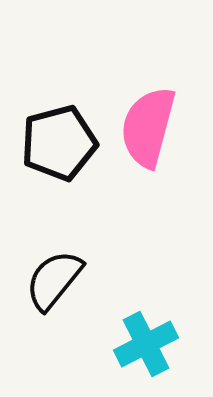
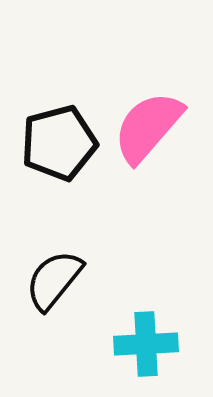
pink semicircle: rotated 26 degrees clockwise
cyan cross: rotated 24 degrees clockwise
